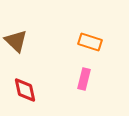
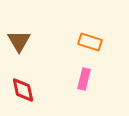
brown triangle: moved 3 px right; rotated 15 degrees clockwise
red diamond: moved 2 px left
